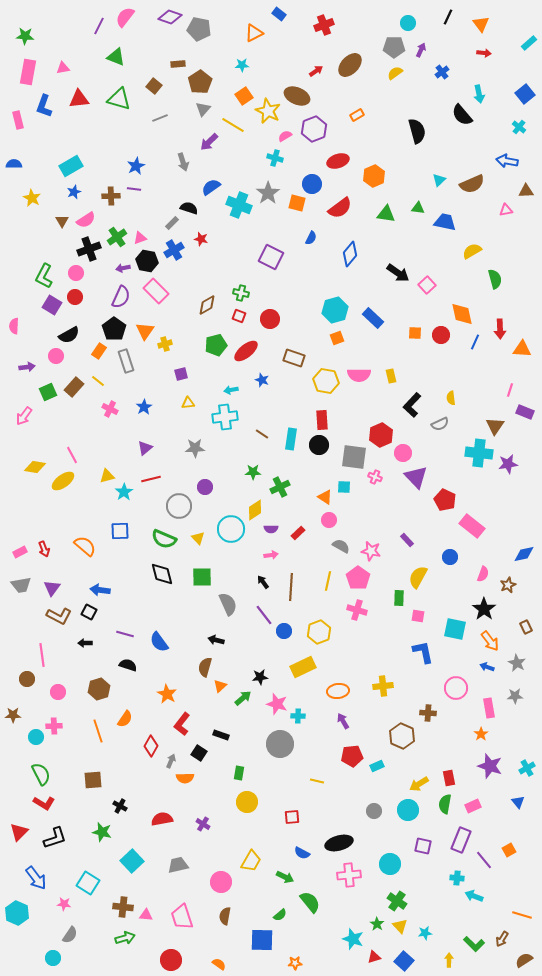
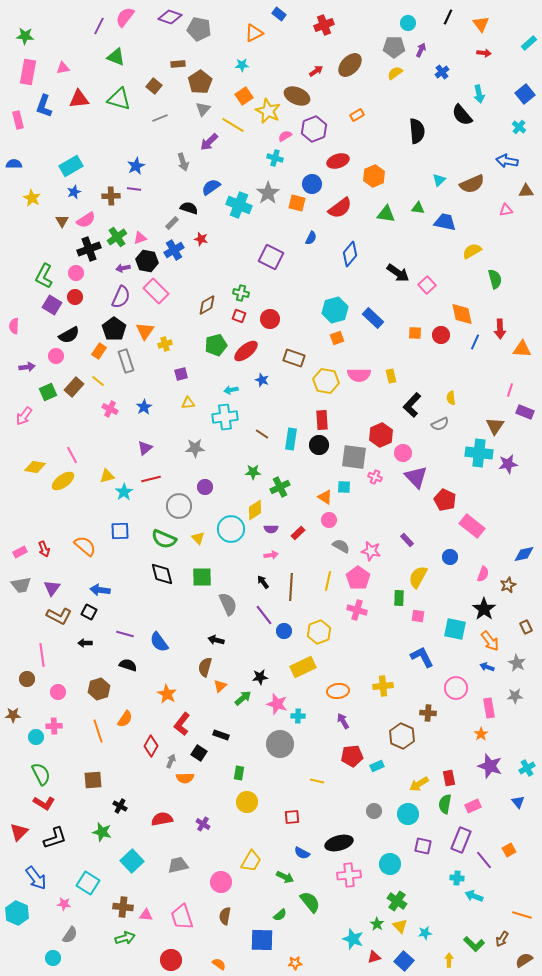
black semicircle at (417, 131): rotated 10 degrees clockwise
blue L-shape at (423, 652): moved 1 px left, 5 px down; rotated 15 degrees counterclockwise
cyan circle at (408, 810): moved 4 px down
